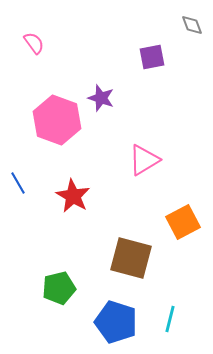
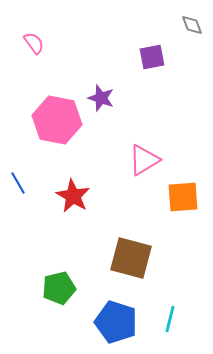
pink hexagon: rotated 9 degrees counterclockwise
orange square: moved 25 px up; rotated 24 degrees clockwise
